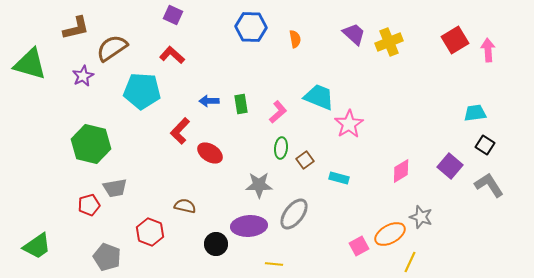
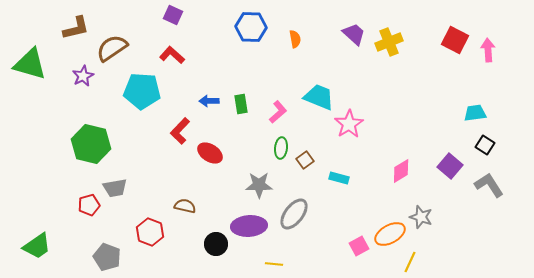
red square at (455, 40): rotated 32 degrees counterclockwise
